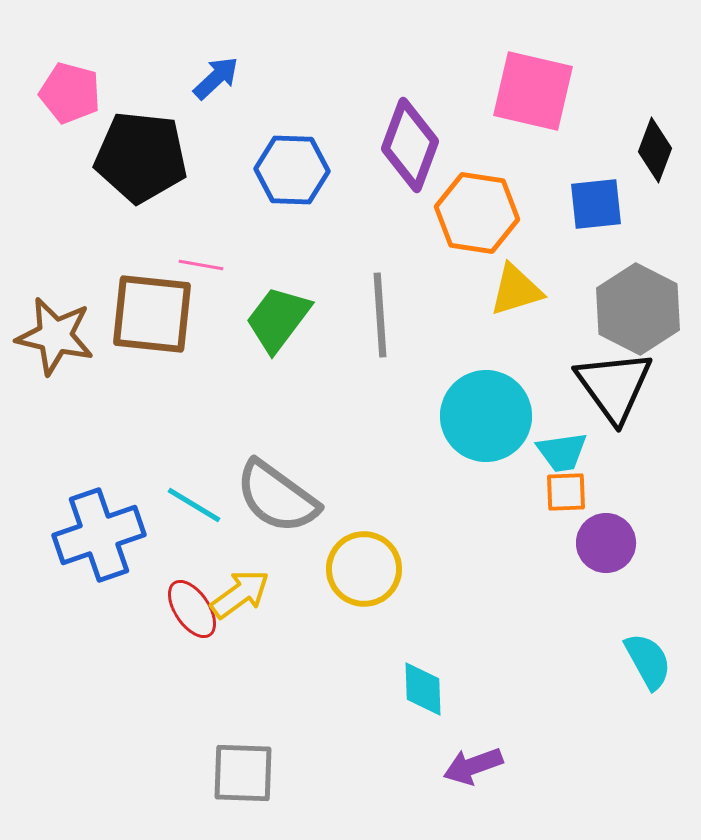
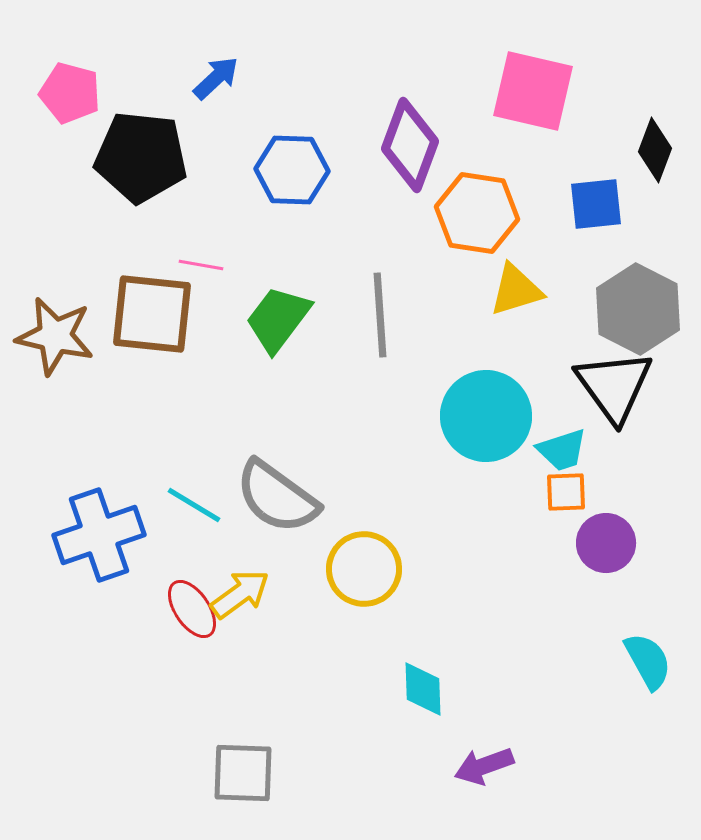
cyan trapezoid: moved 2 px up; rotated 10 degrees counterclockwise
purple arrow: moved 11 px right
